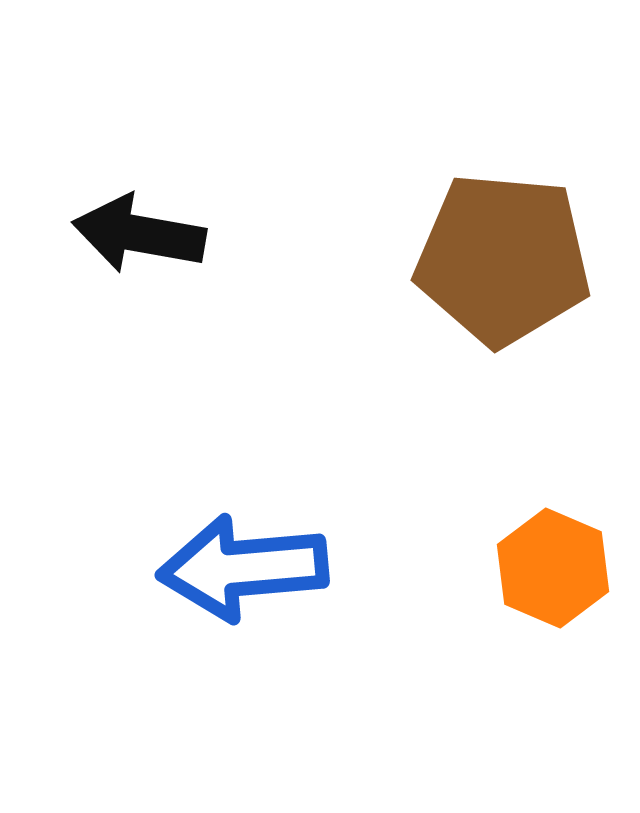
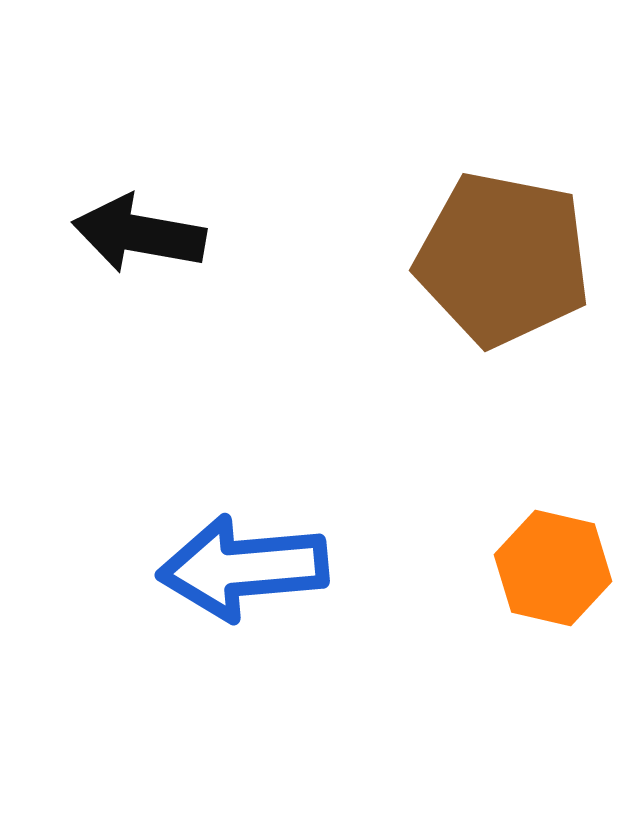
brown pentagon: rotated 6 degrees clockwise
orange hexagon: rotated 10 degrees counterclockwise
